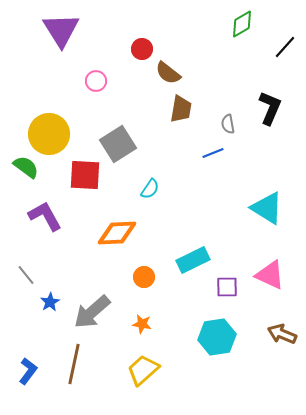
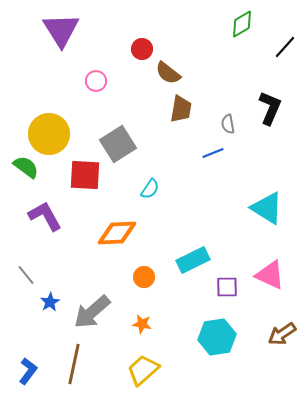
brown arrow: rotated 56 degrees counterclockwise
